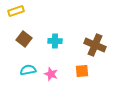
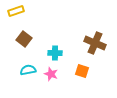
cyan cross: moved 12 px down
brown cross: moved 2 px up
orange square: rotated 24 degrees clockwise
